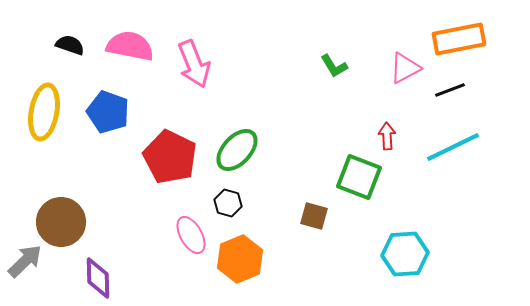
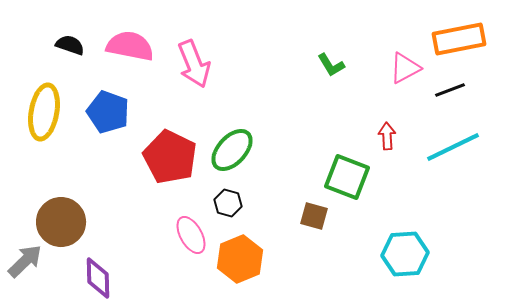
green L-shape: moved 3 px left, 1 px up
green ellipse: moved 5 px left
green square: moved 12 px left
